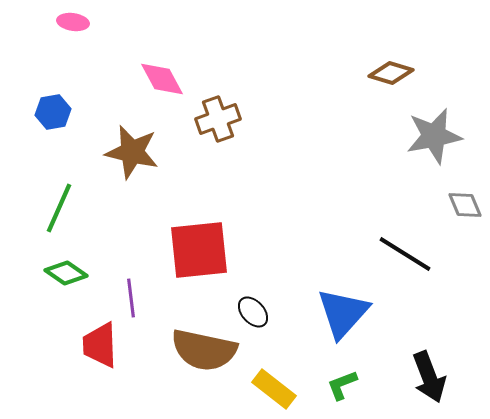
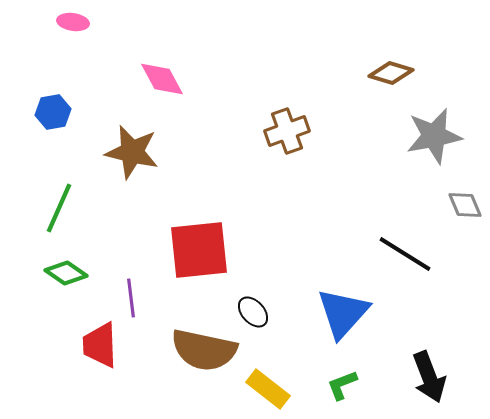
brown cross: moved 69 px right, 12 px down
yellow rectangle: moved 6 px left
